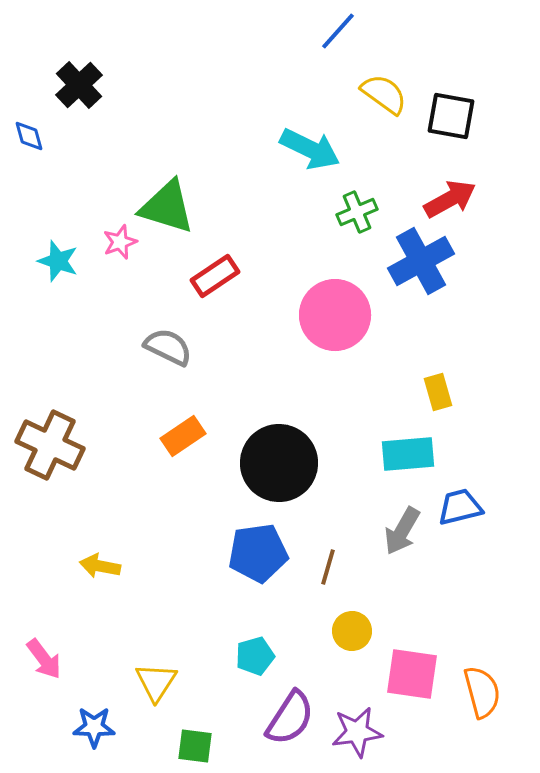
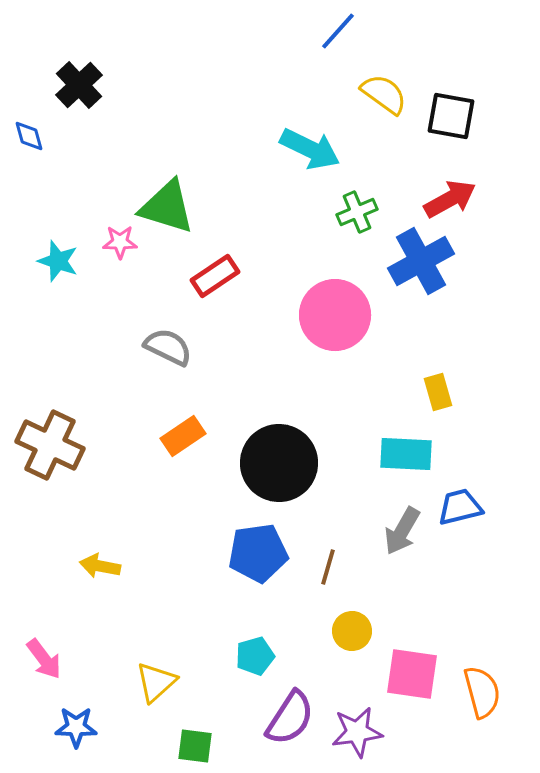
pink star: rotated 20 degrees clockwise
cyan rectangle: moved 2 px left; rotated 8 degrees clockwise
yellow triangle: rotated 15 degrees clockwise
blue star: moved 18 px left
